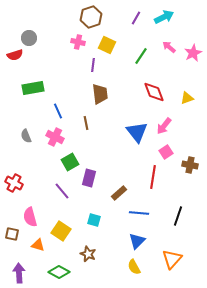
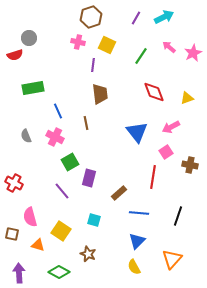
pink arrow at (164, 126): moved 7 px right, 1 px down; rotated 24 degrees clockwise
